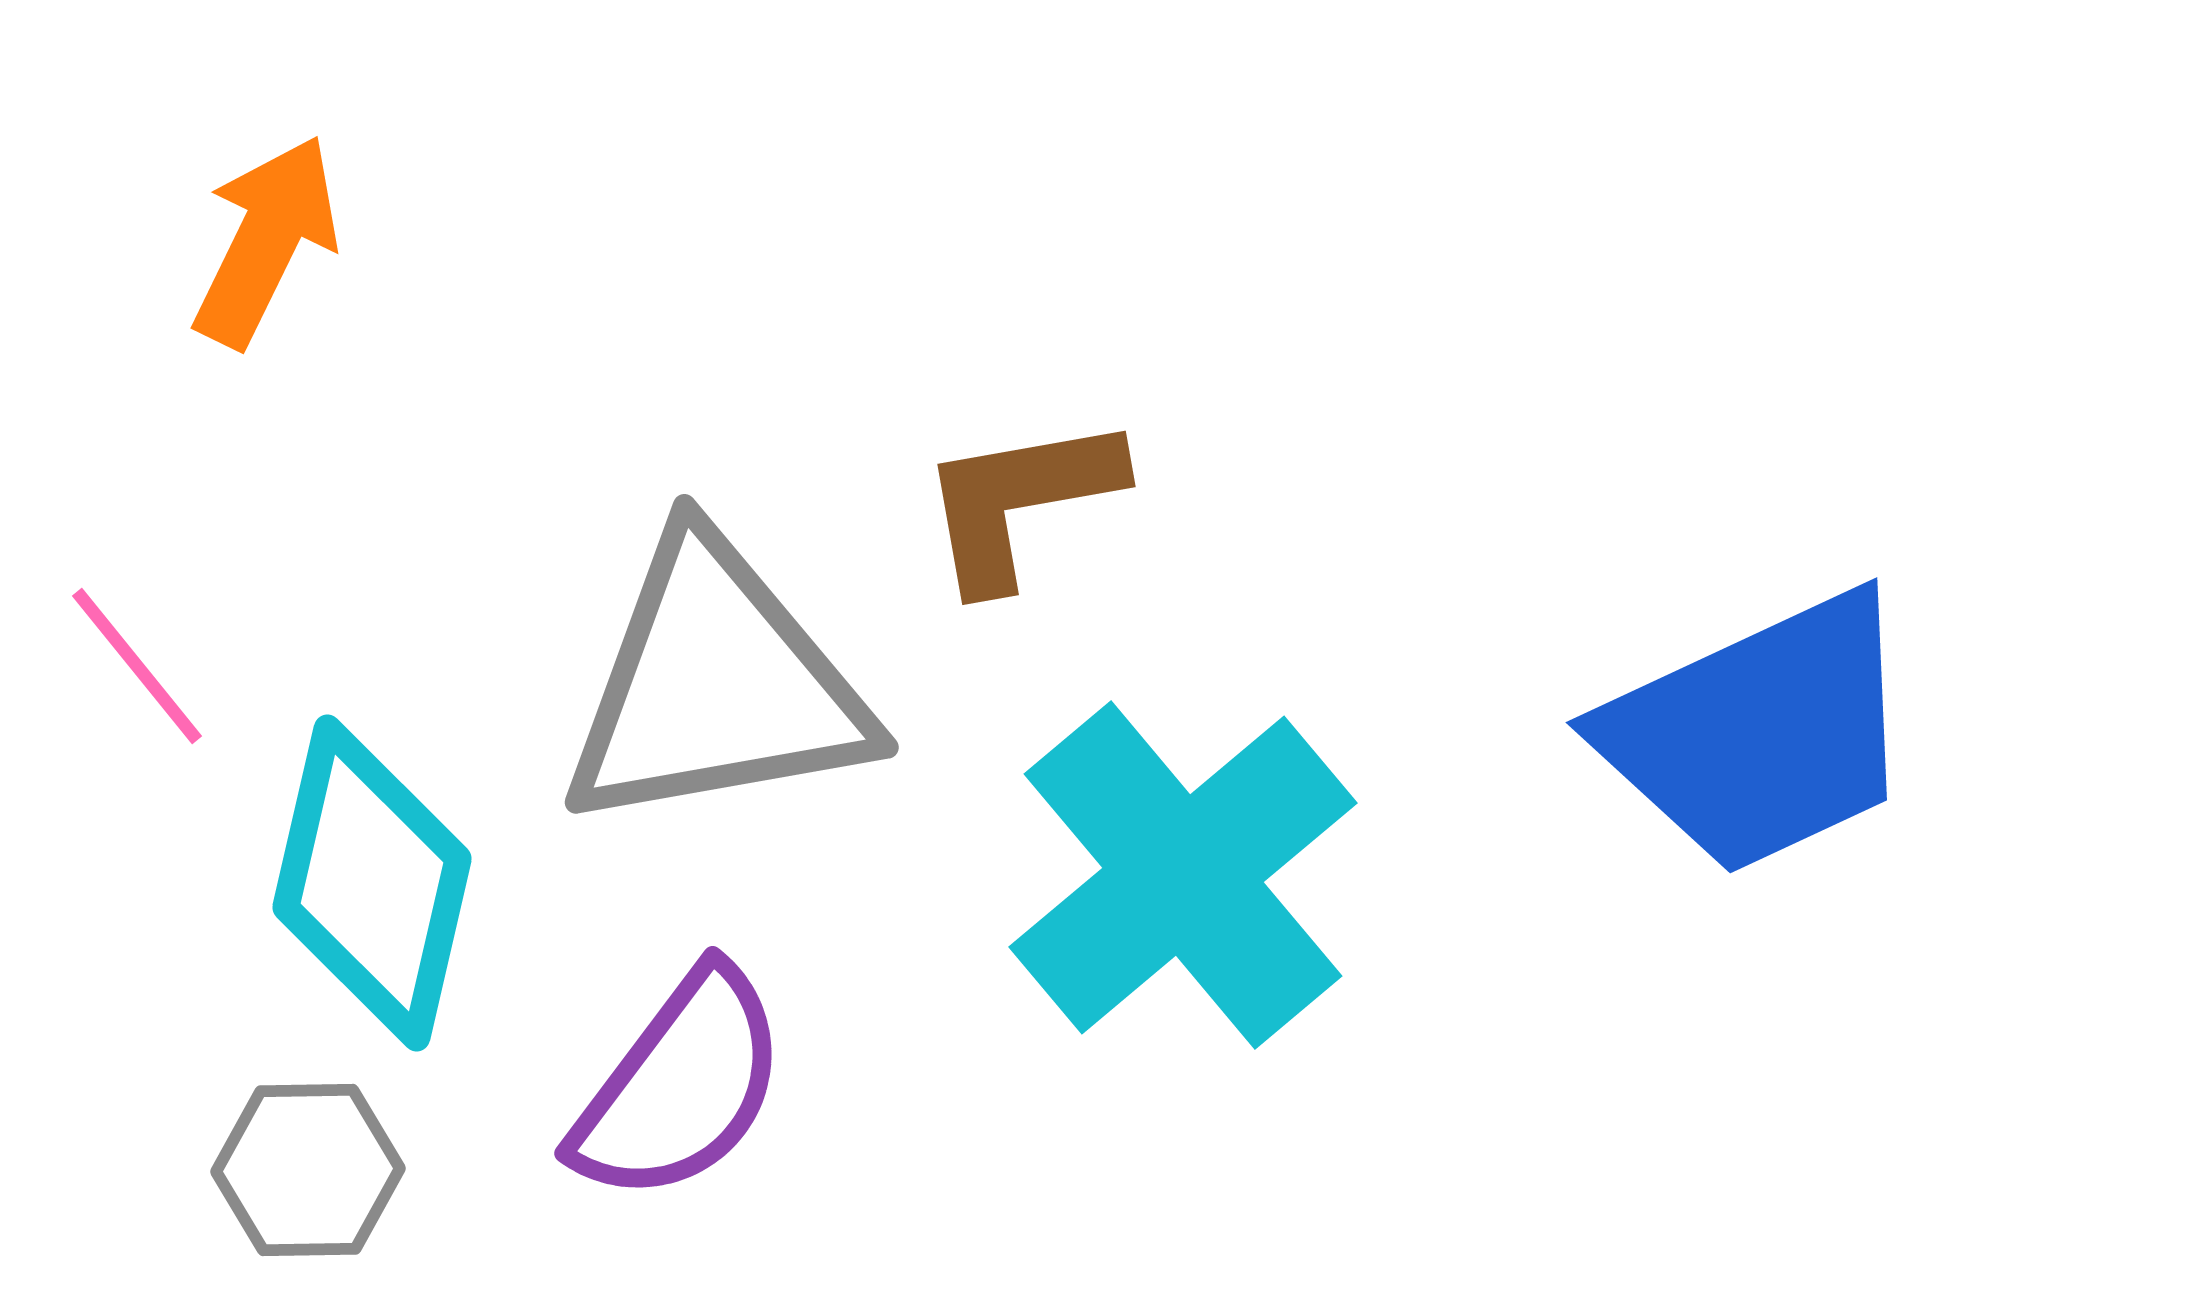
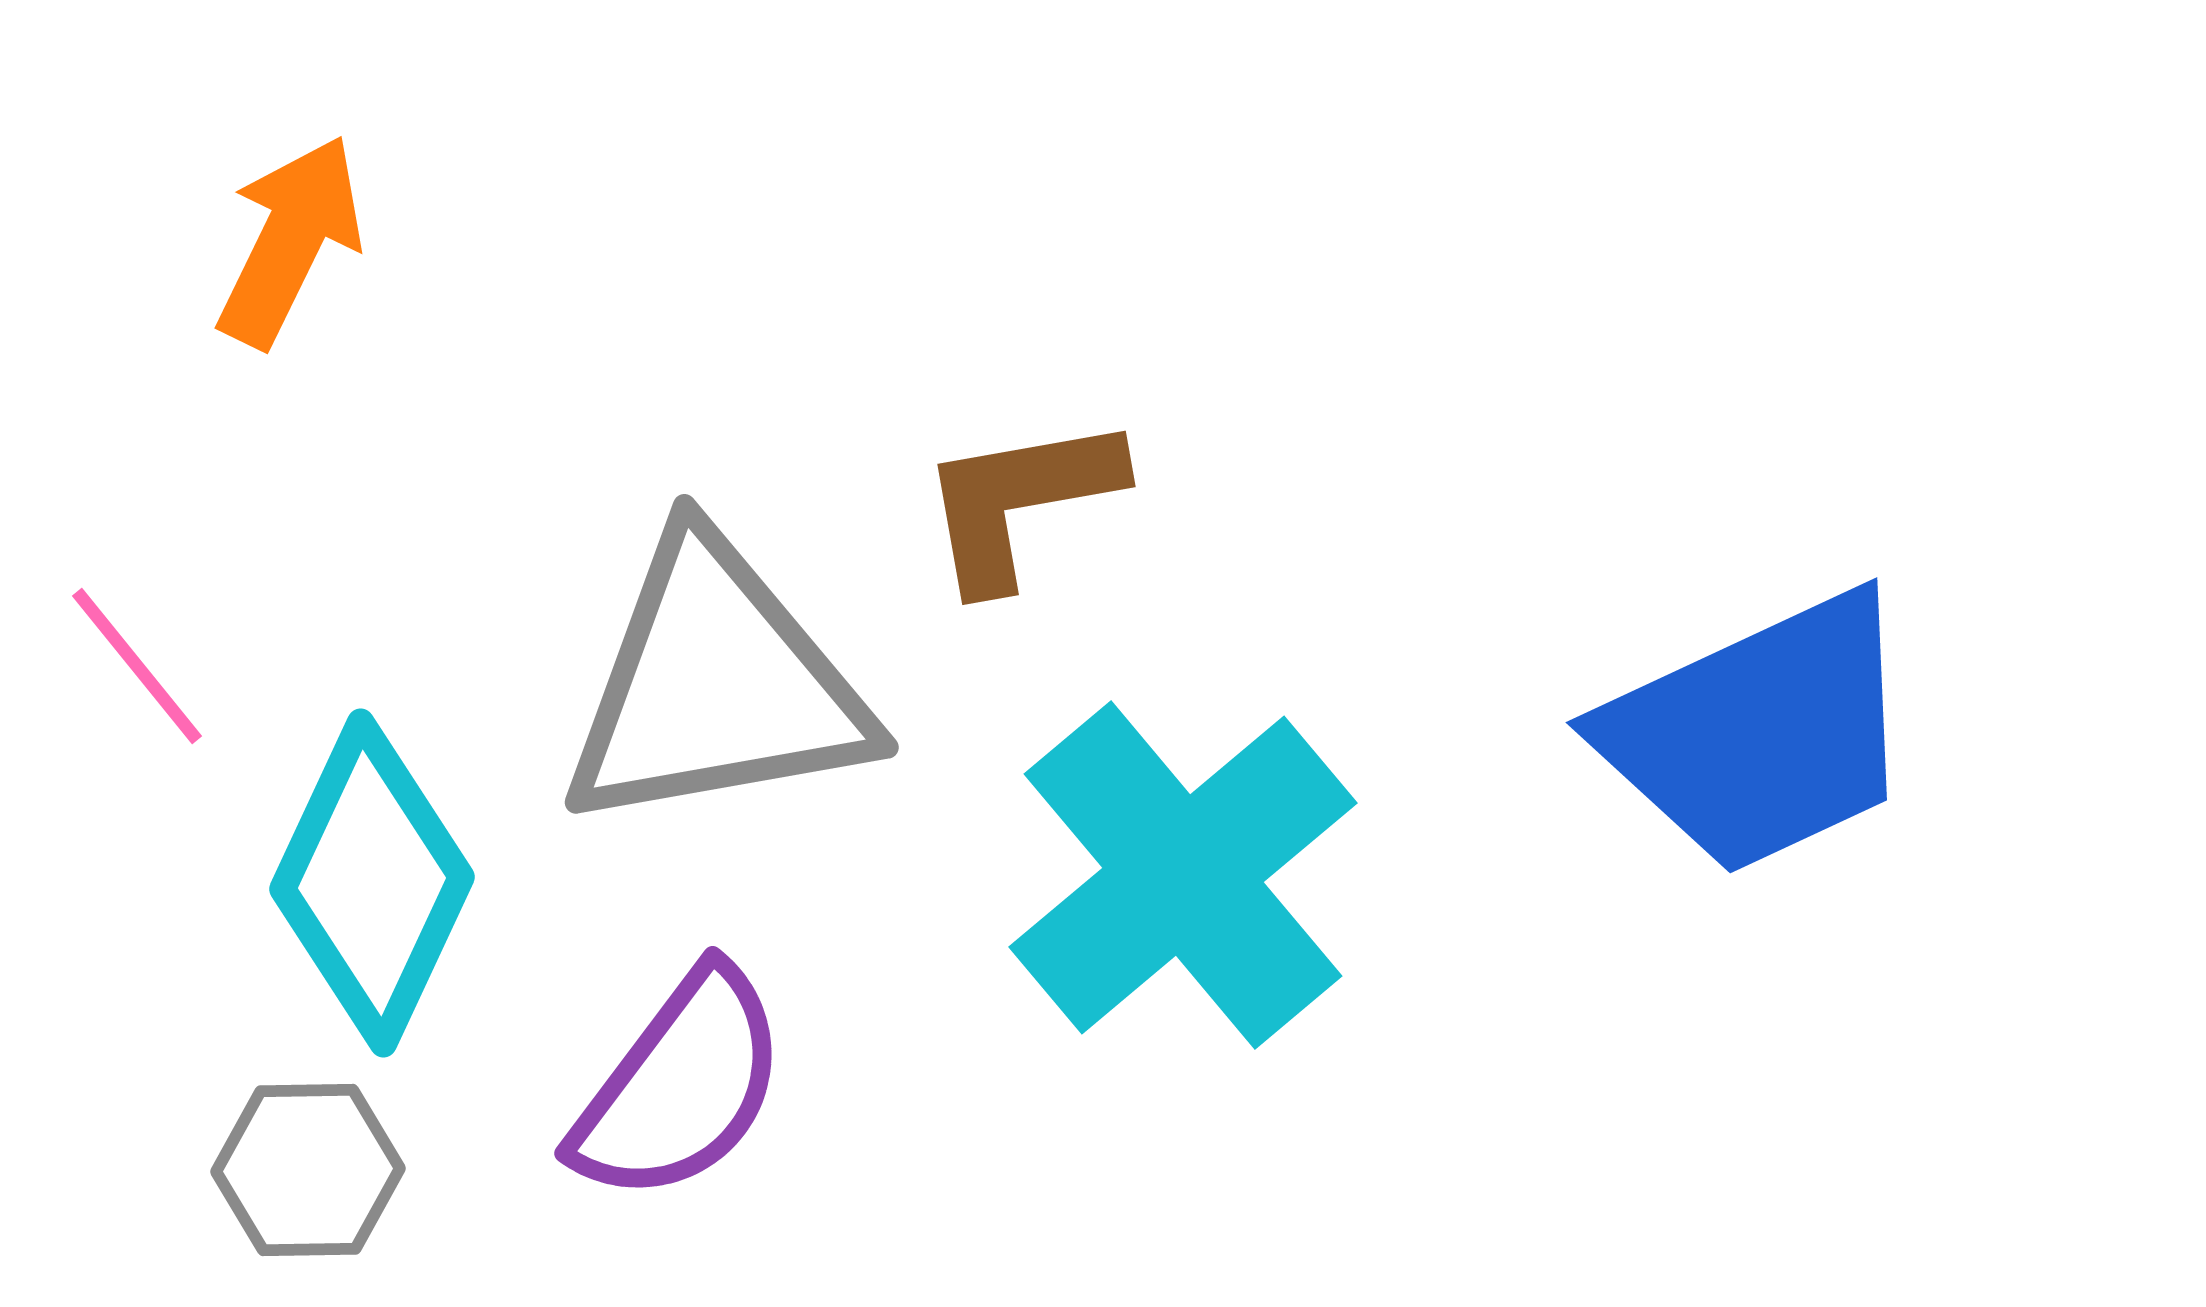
orange arrow: moved 24 px right
cyan diamond: rotated 12 degrees clockwise
